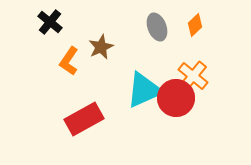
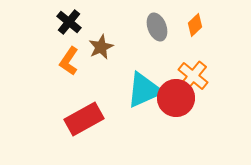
black cross: moved 19 px right
